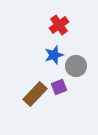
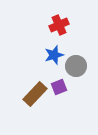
red cross: rotated 12 degrees clockwise
